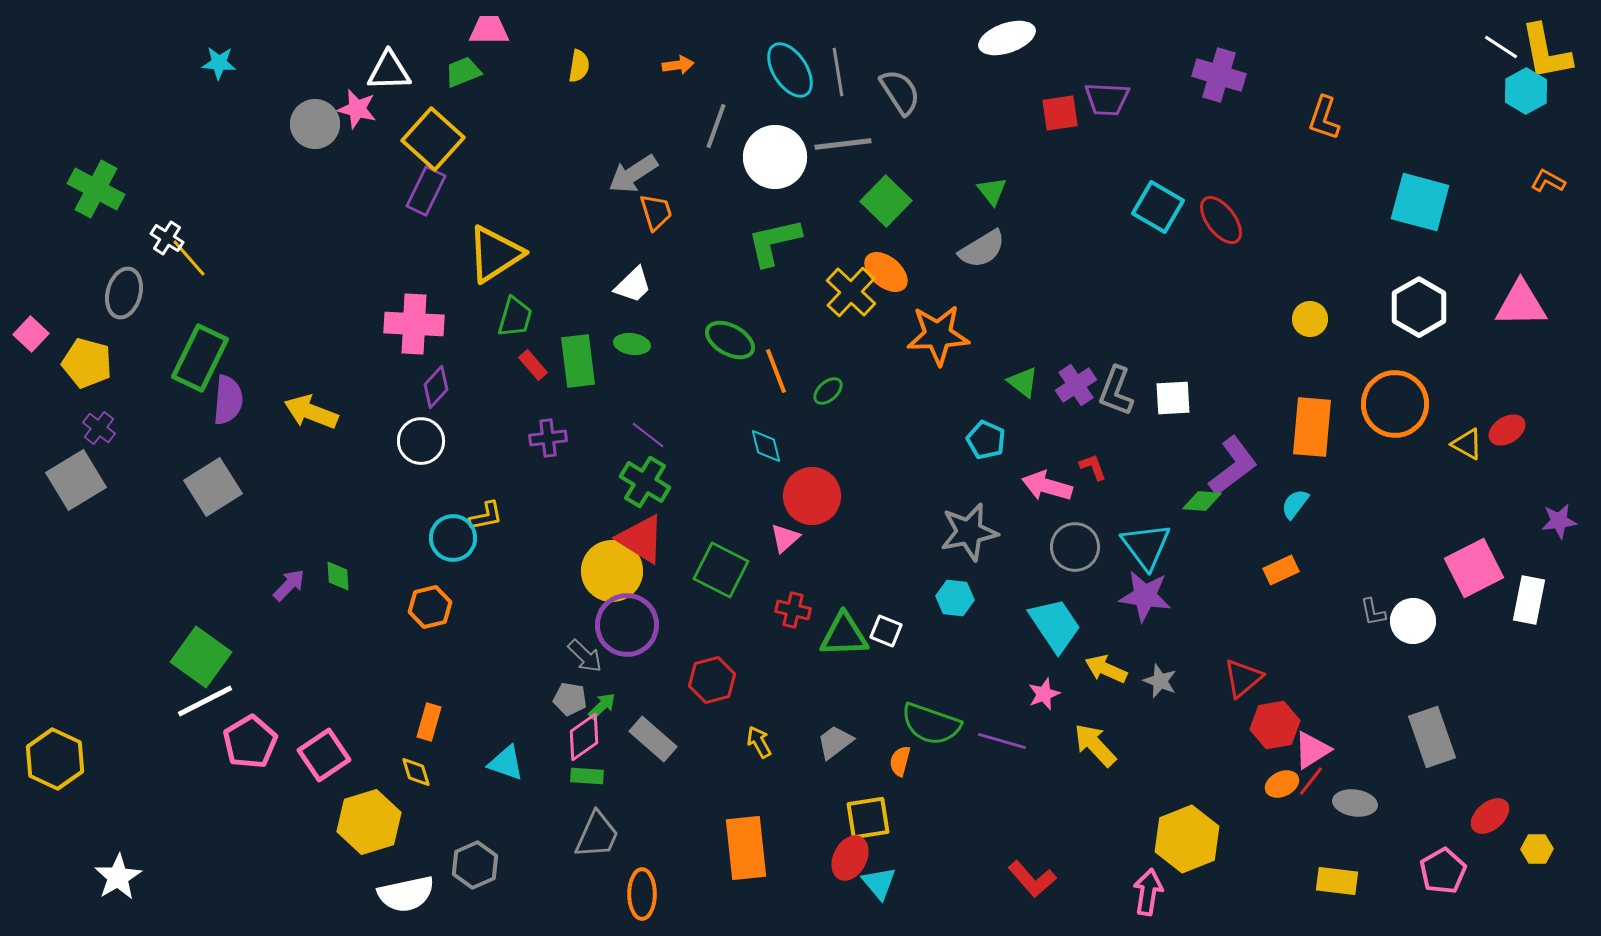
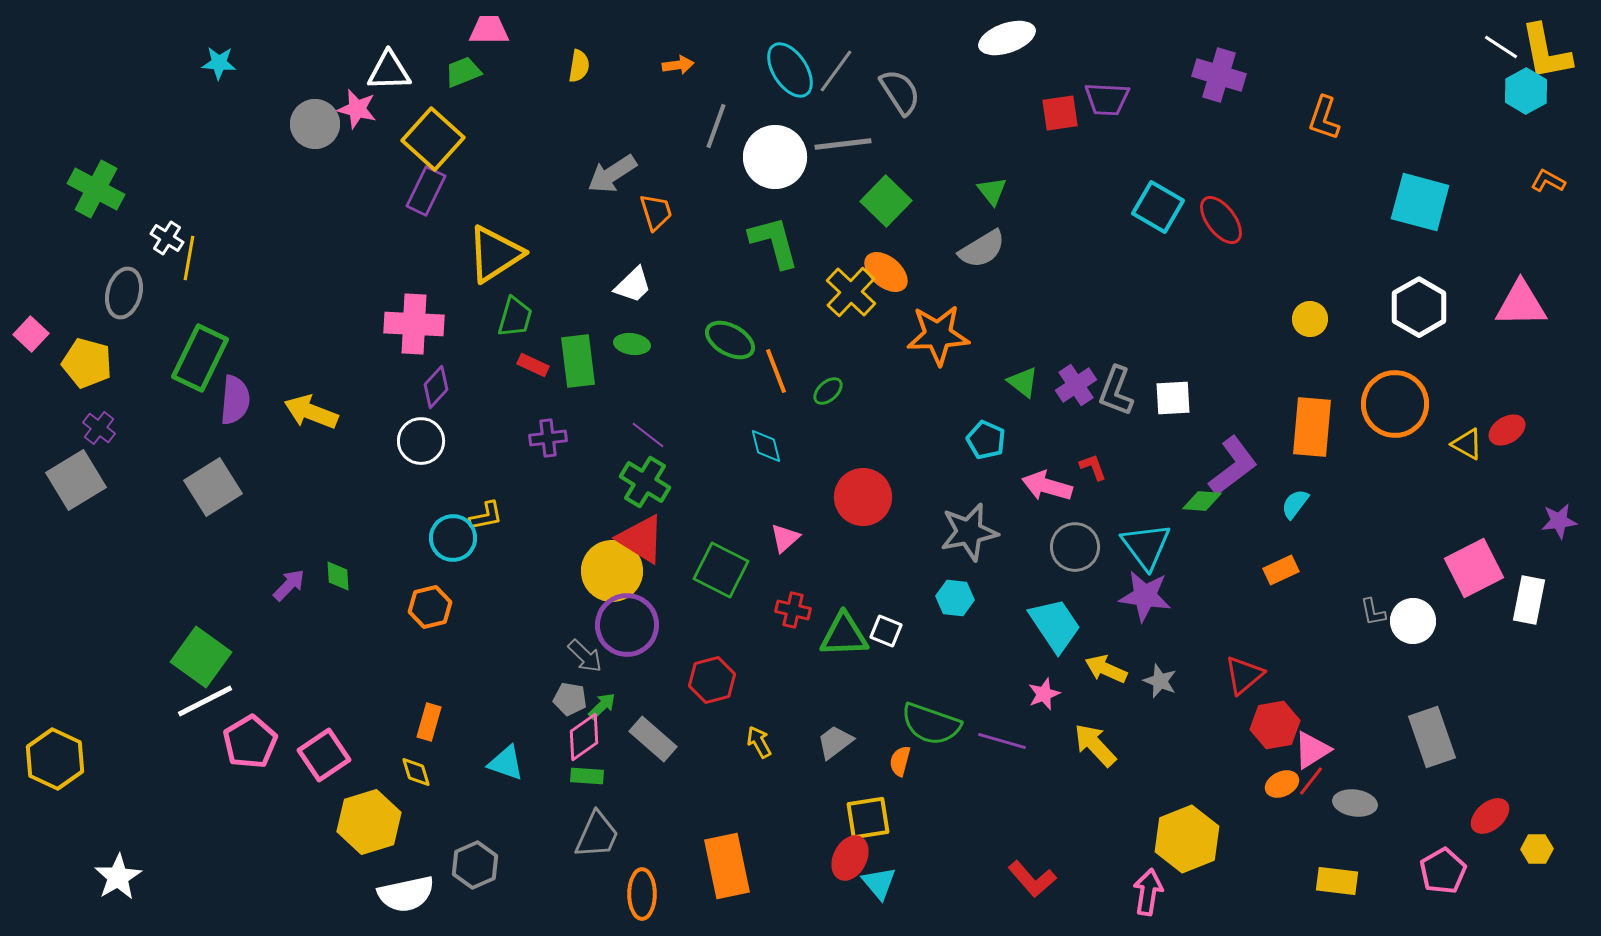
gray line at (838, 72): moved 2 px left, 1 px up; rotated 45 degrees clockwise
gray arrow at (633, 174): moved 21 px left
green L-shape at (774, 242): rotated 88 degrees clockwise
yellow line at (189, 258): rotated 51 degrees clockwise
red rectangle at (533, 365): rotated 24 degrees counterclockwise
purple semicircle at (228, 400): moved 7 px right
red circle at (812, 496): moved 51 px right, 1 px down
red triangle at (1243, 678): moved 1 px right, 3 px up
orange rectangle at (746, 848): moved 19 px left, 18 px down; rotated 6 degrees counterclockwise
